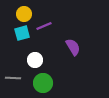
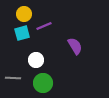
purple semicircle: moved 2 px right, 1 px up
white circle: moved 1 px right
